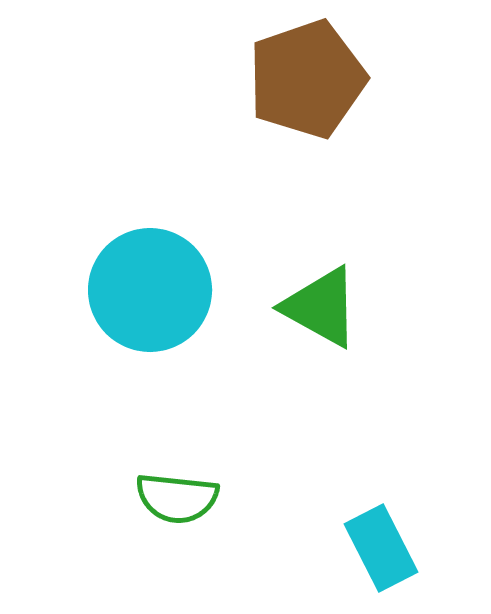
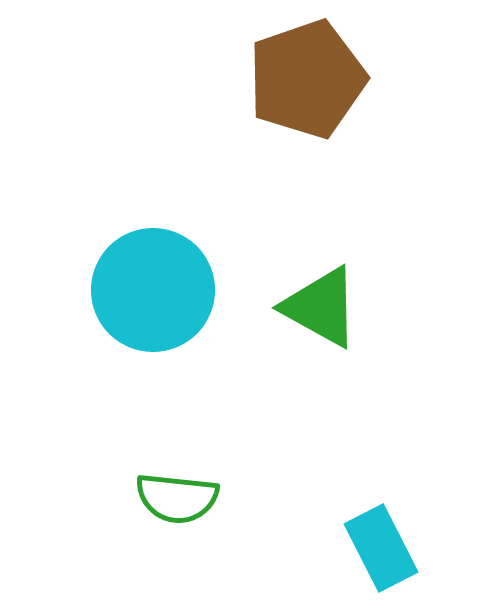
cyan circle: moved 3 px right
